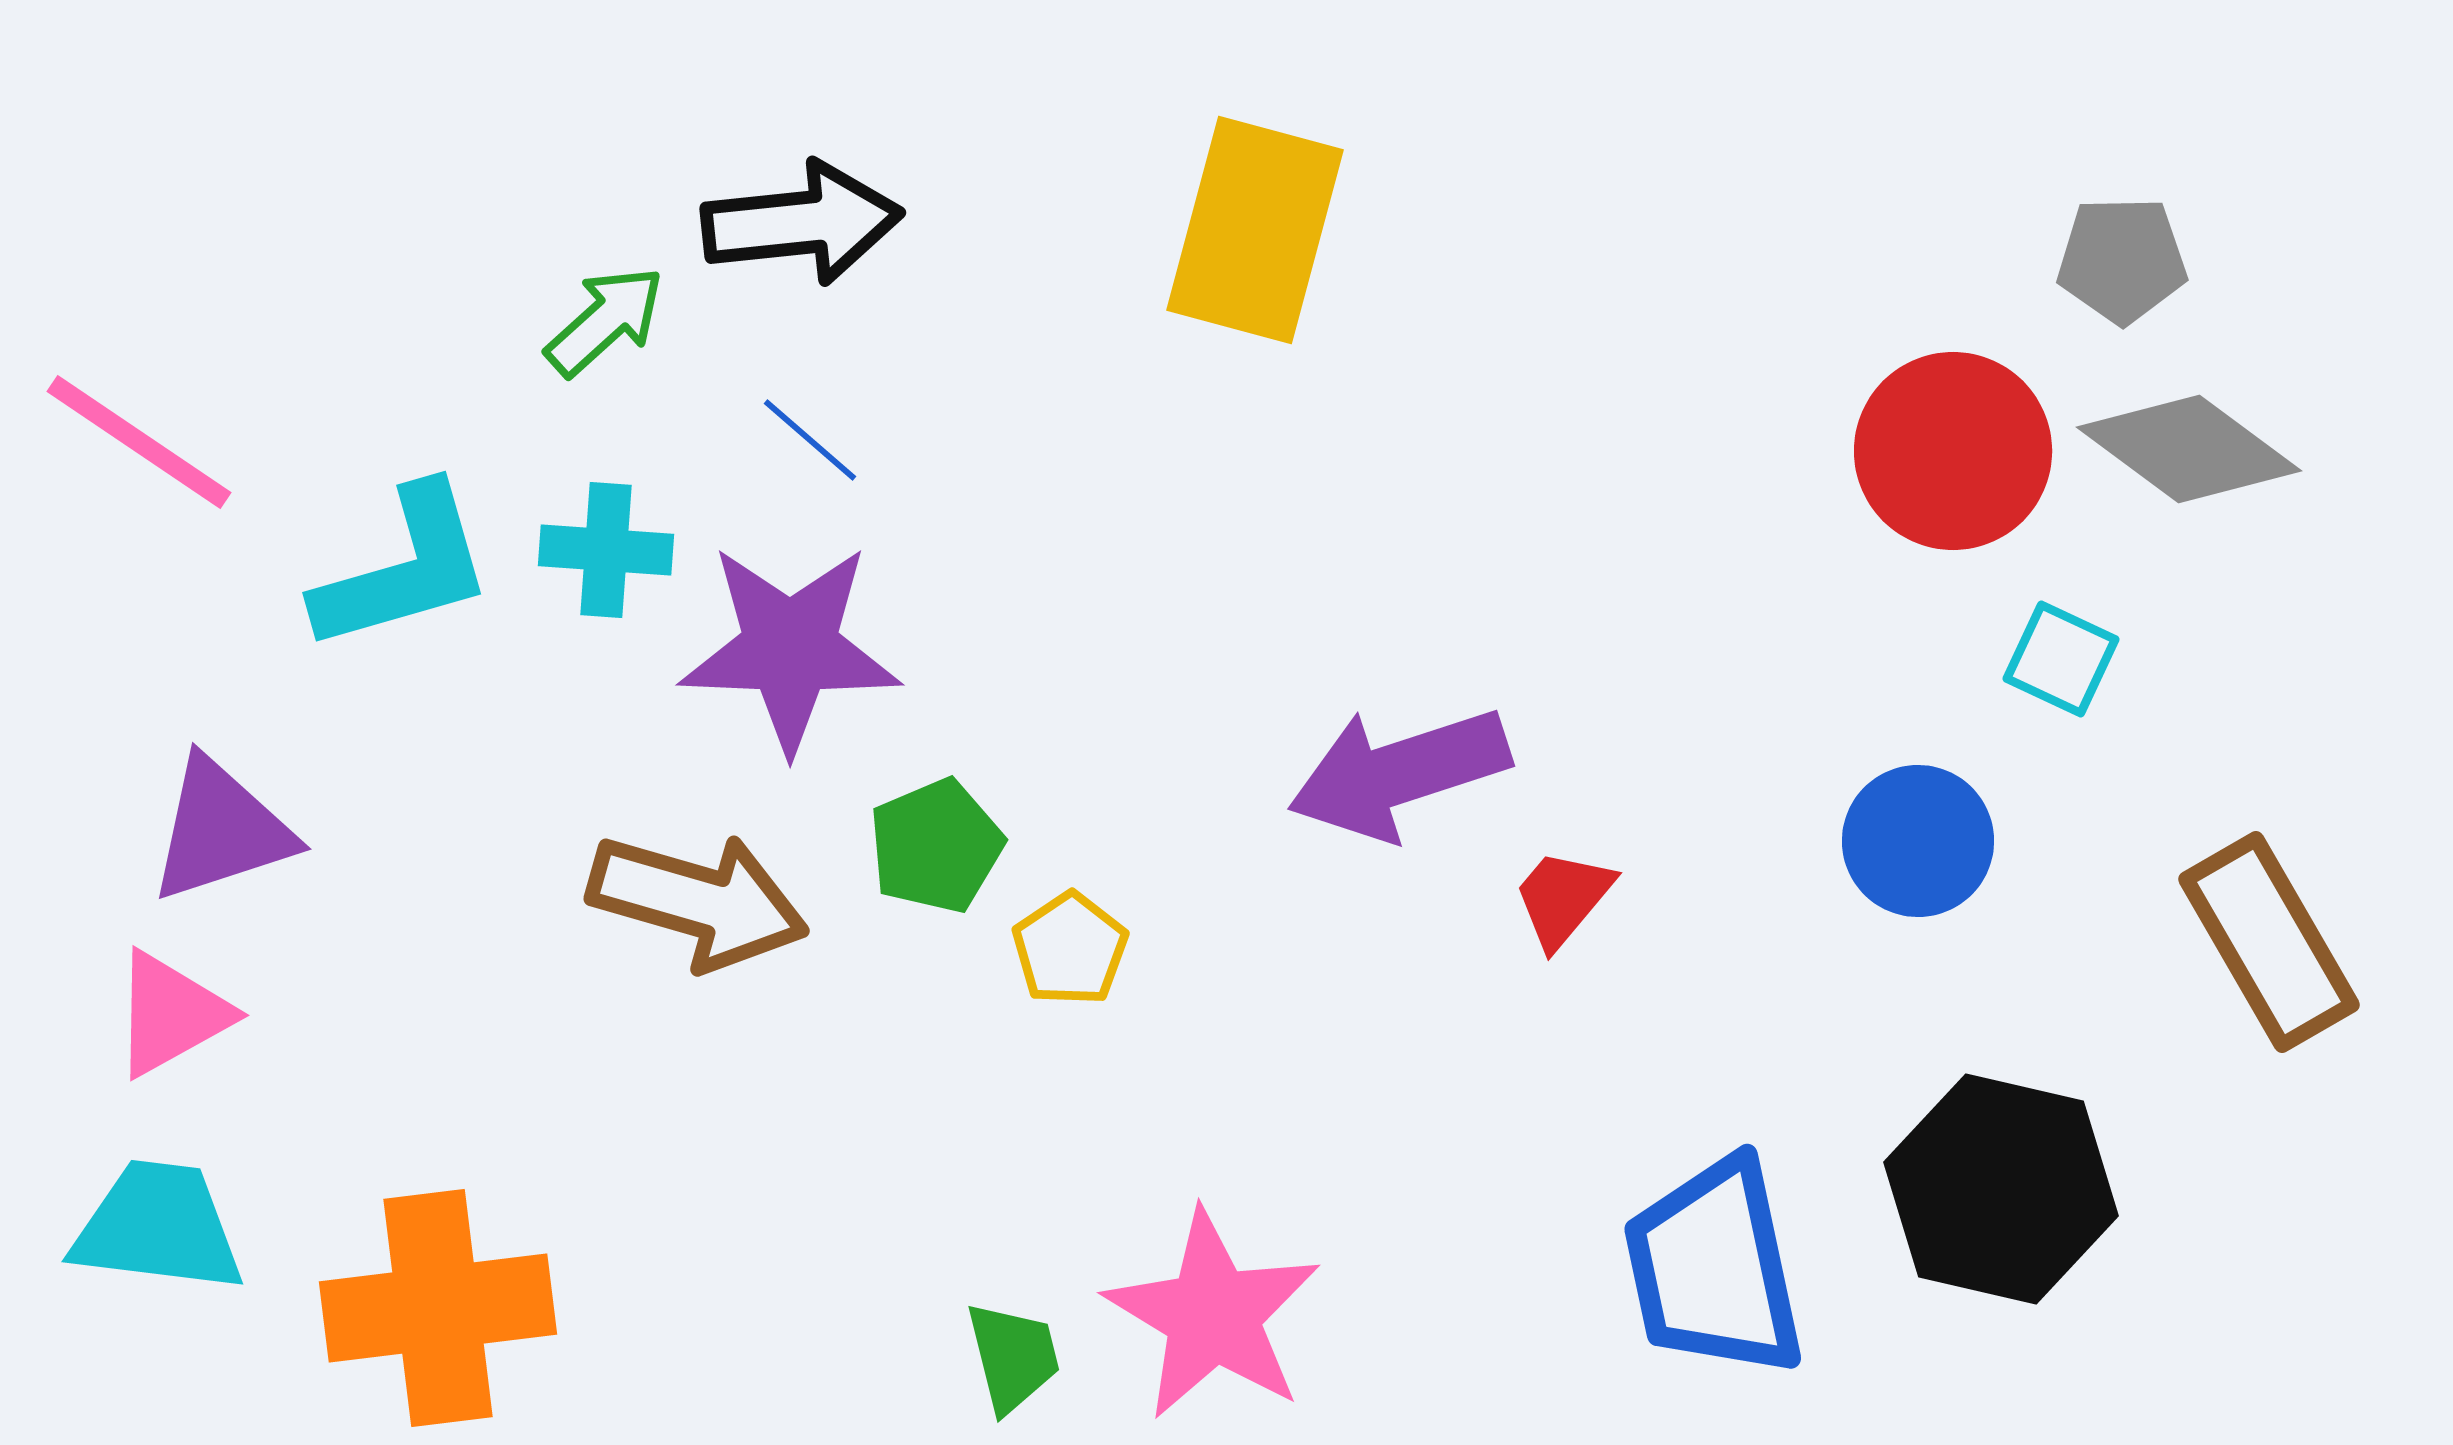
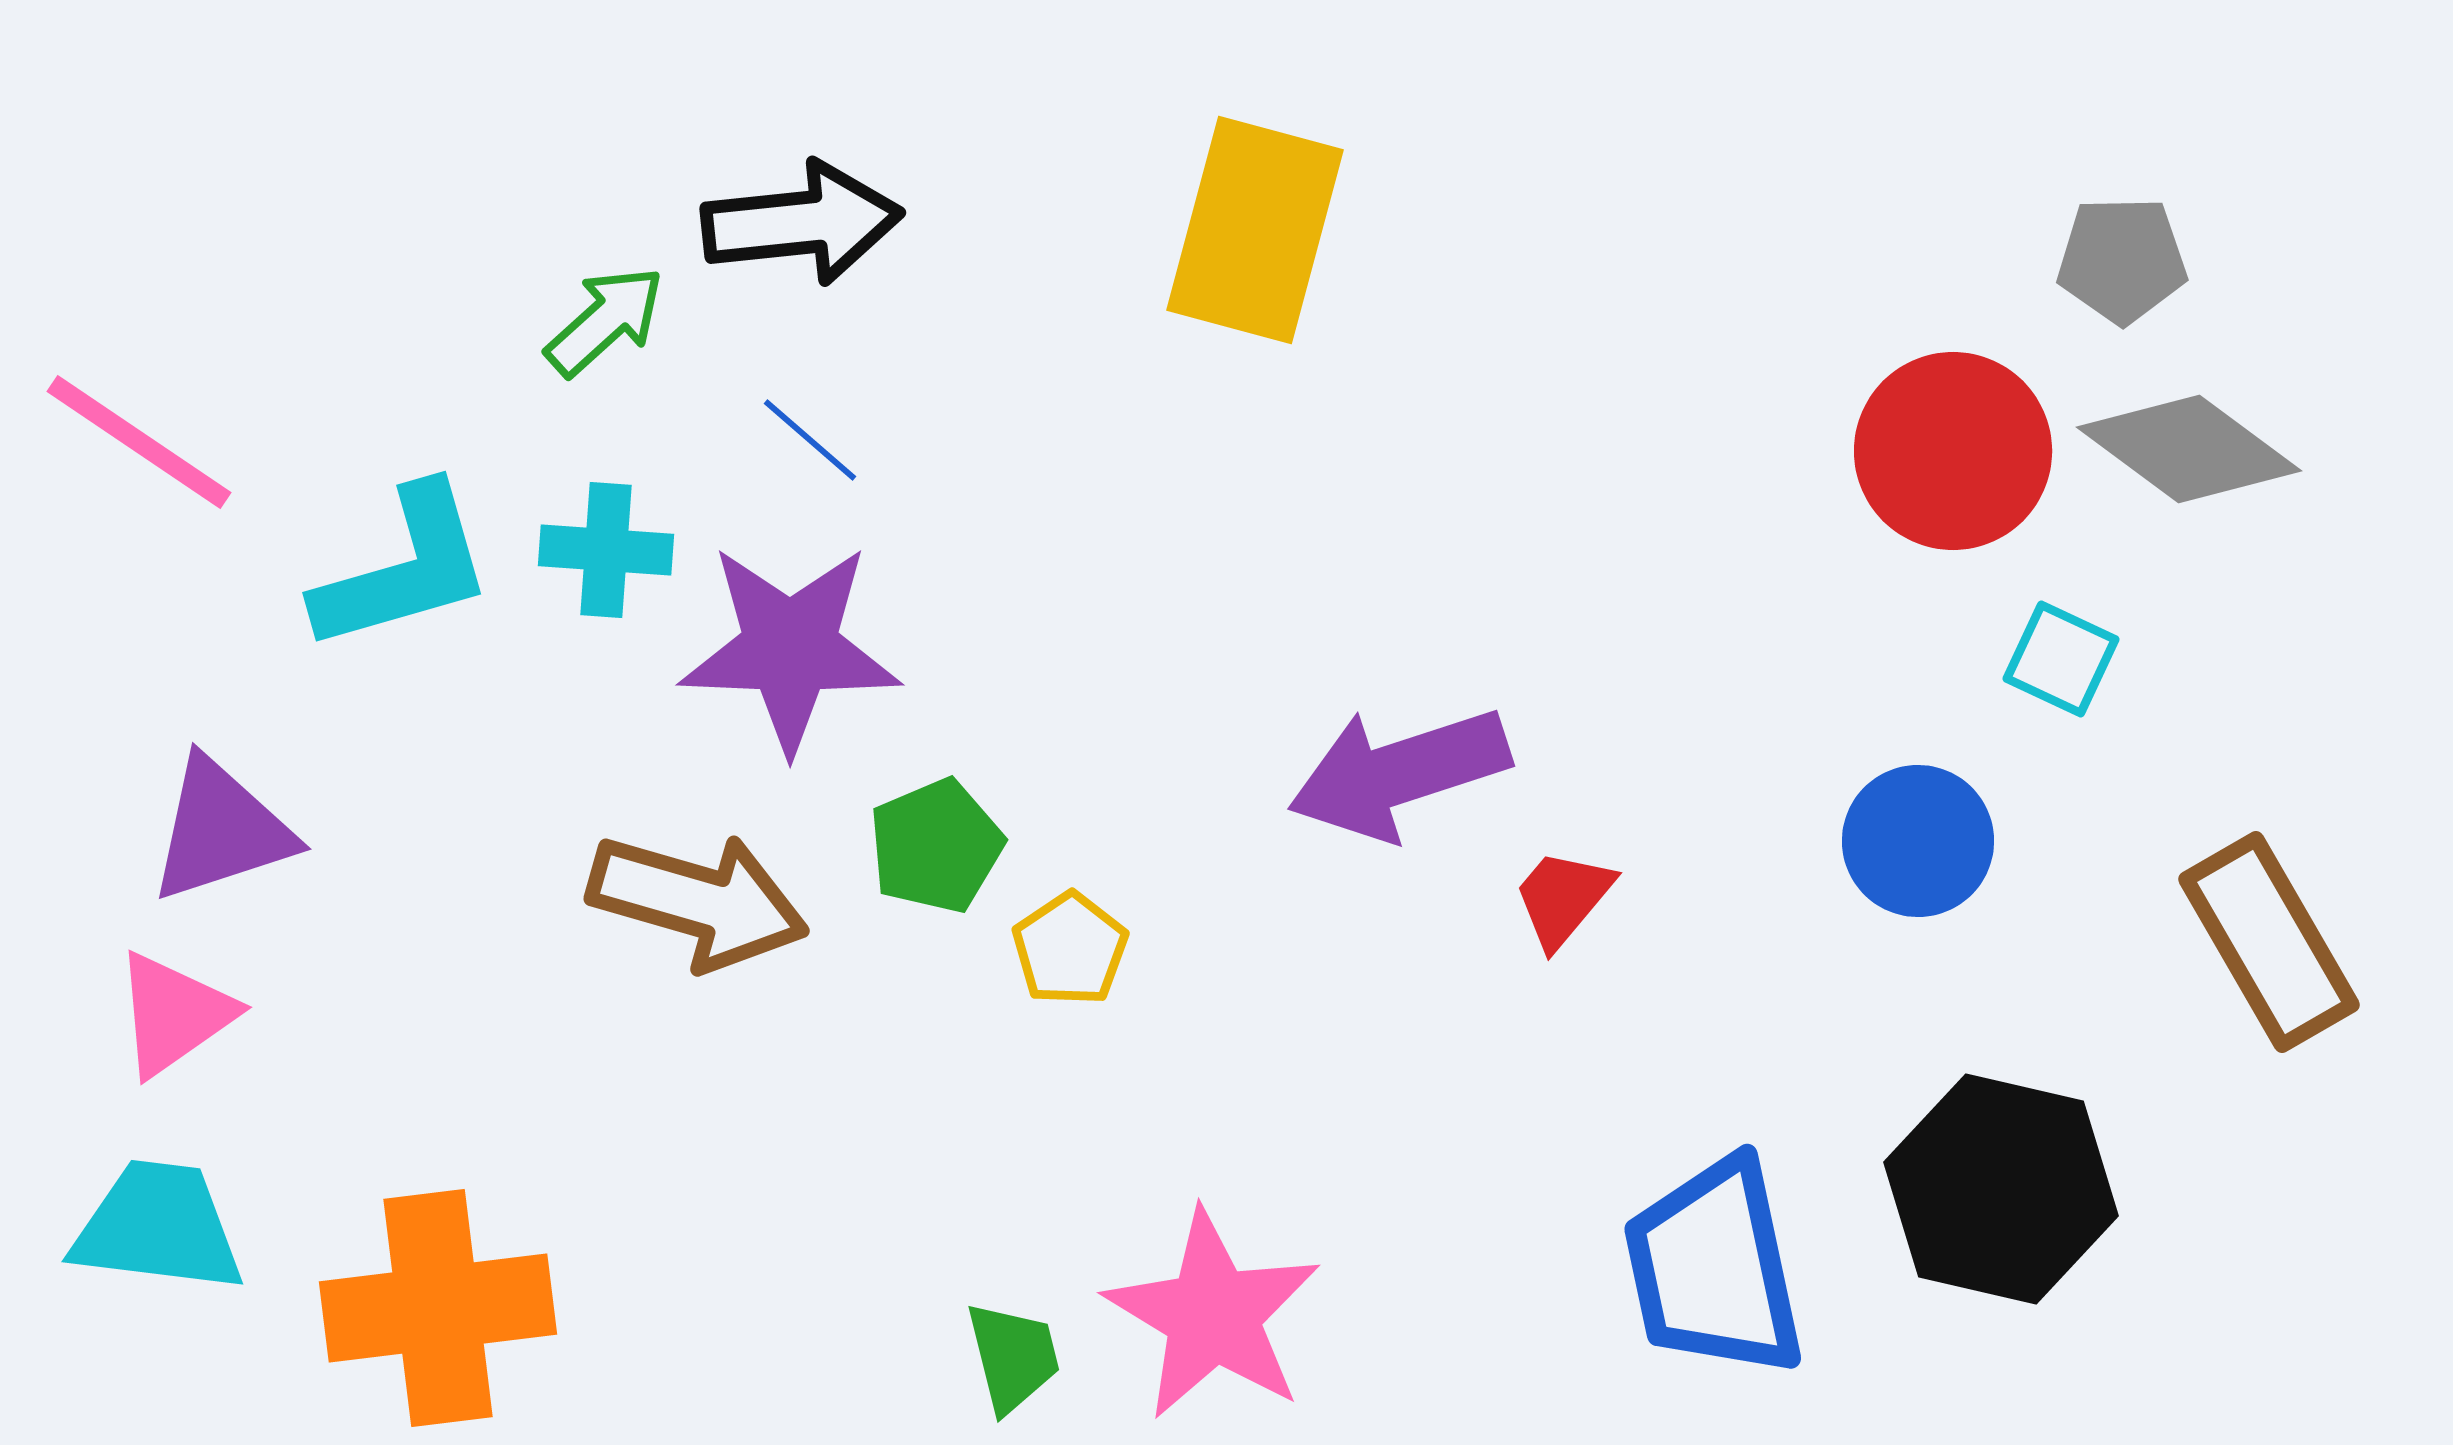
pink triangle: moved 3 px right; rotated 6 degrees counterclockwise
